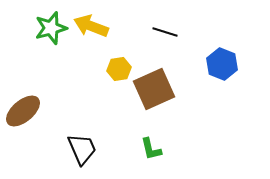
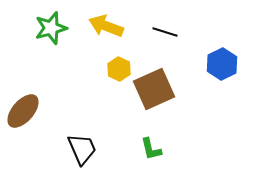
yellow arrow: moved 15 px right
blue hexagon: rotated 12 degrees clockwise
yellow hexagon: rotated 25 degrees counterclockwise
brown ellipse: rotated 9 degrees counterclockwise
